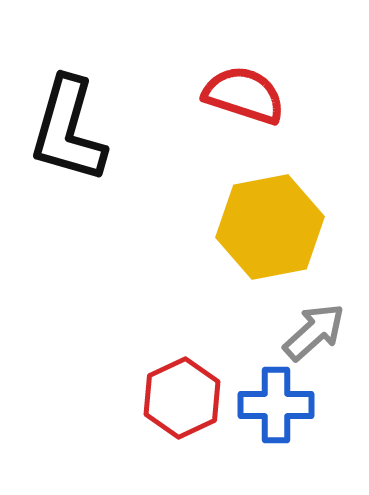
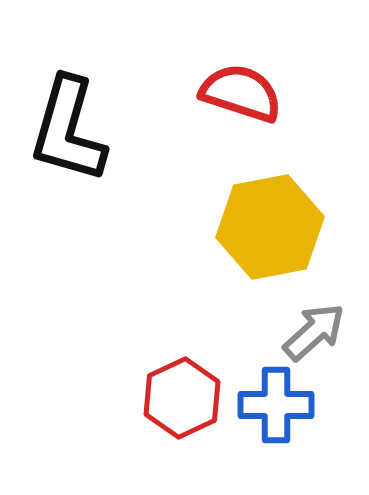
red semicircle: moved 3 px left, 2 px up
